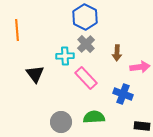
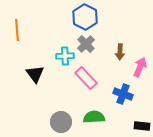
brown arrow: moved 3 px right, 1 px up
pink arrow: rotated 60 degrees counterclockwise
